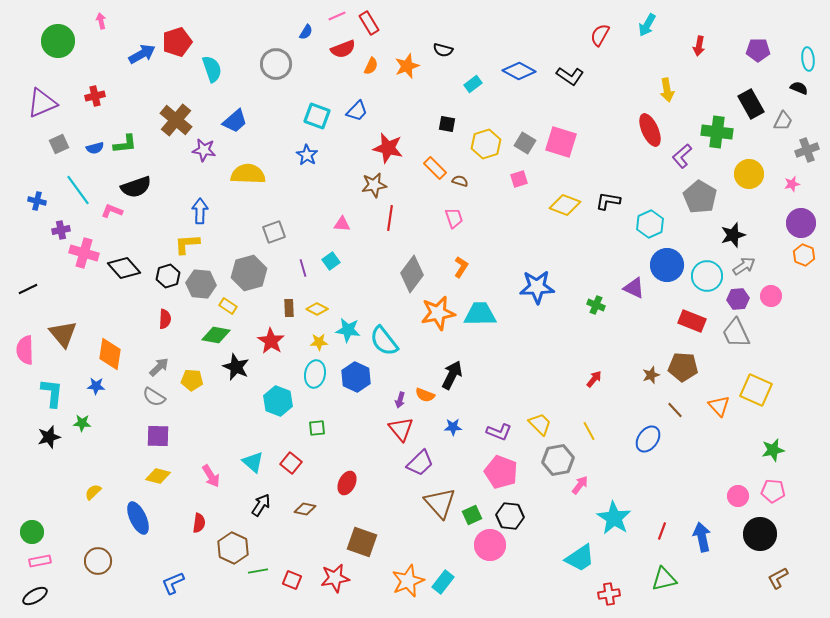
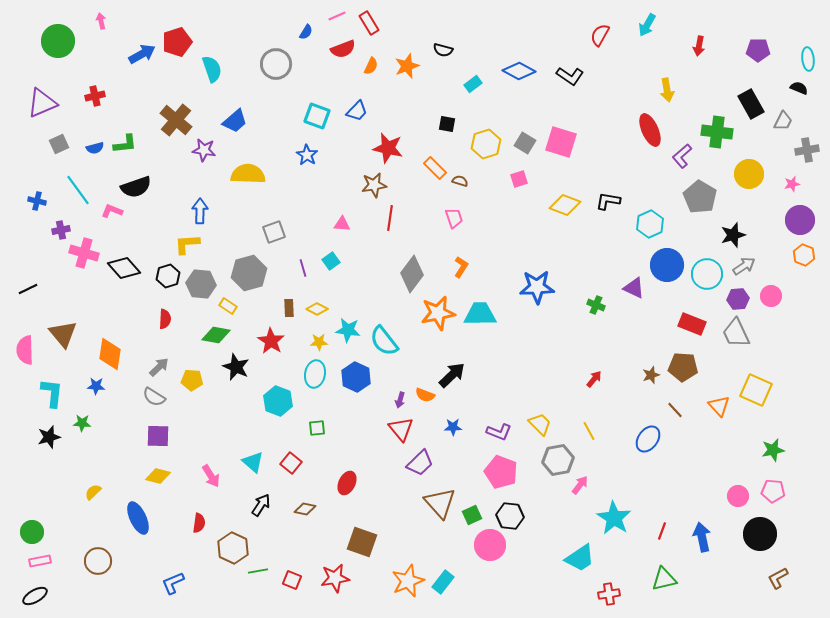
gray cross at (807, 150): rotated 10 degrees clockwise
purple circle at (801, 223): moved 1 px left, 3 px up
cyan circle at (707, 276): moved 2 px up
red rectangle at (692, 321): moved 3 px down
black arrow at (452, 375): rotated 20 degrees clockwise
